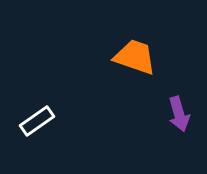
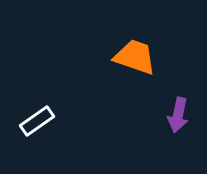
purple arrow: moved 1 px left, 1 px down; rotated 28 degrees clockwise
